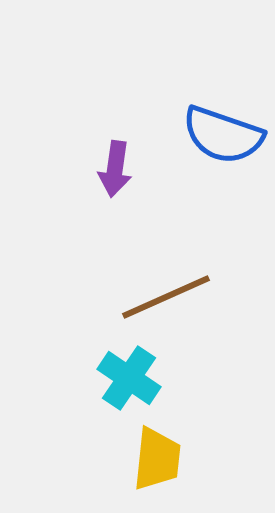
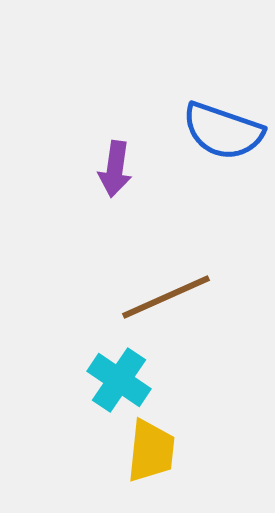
blue semicircle: moved 4 px up
cyan cross: moved 10 px left, 2 px down
yellow trapezoid: moved 6 px left, 8 px up
